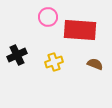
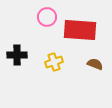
pink circle: moved 1 px left
black cross: rotated 24 degrees clockwise
